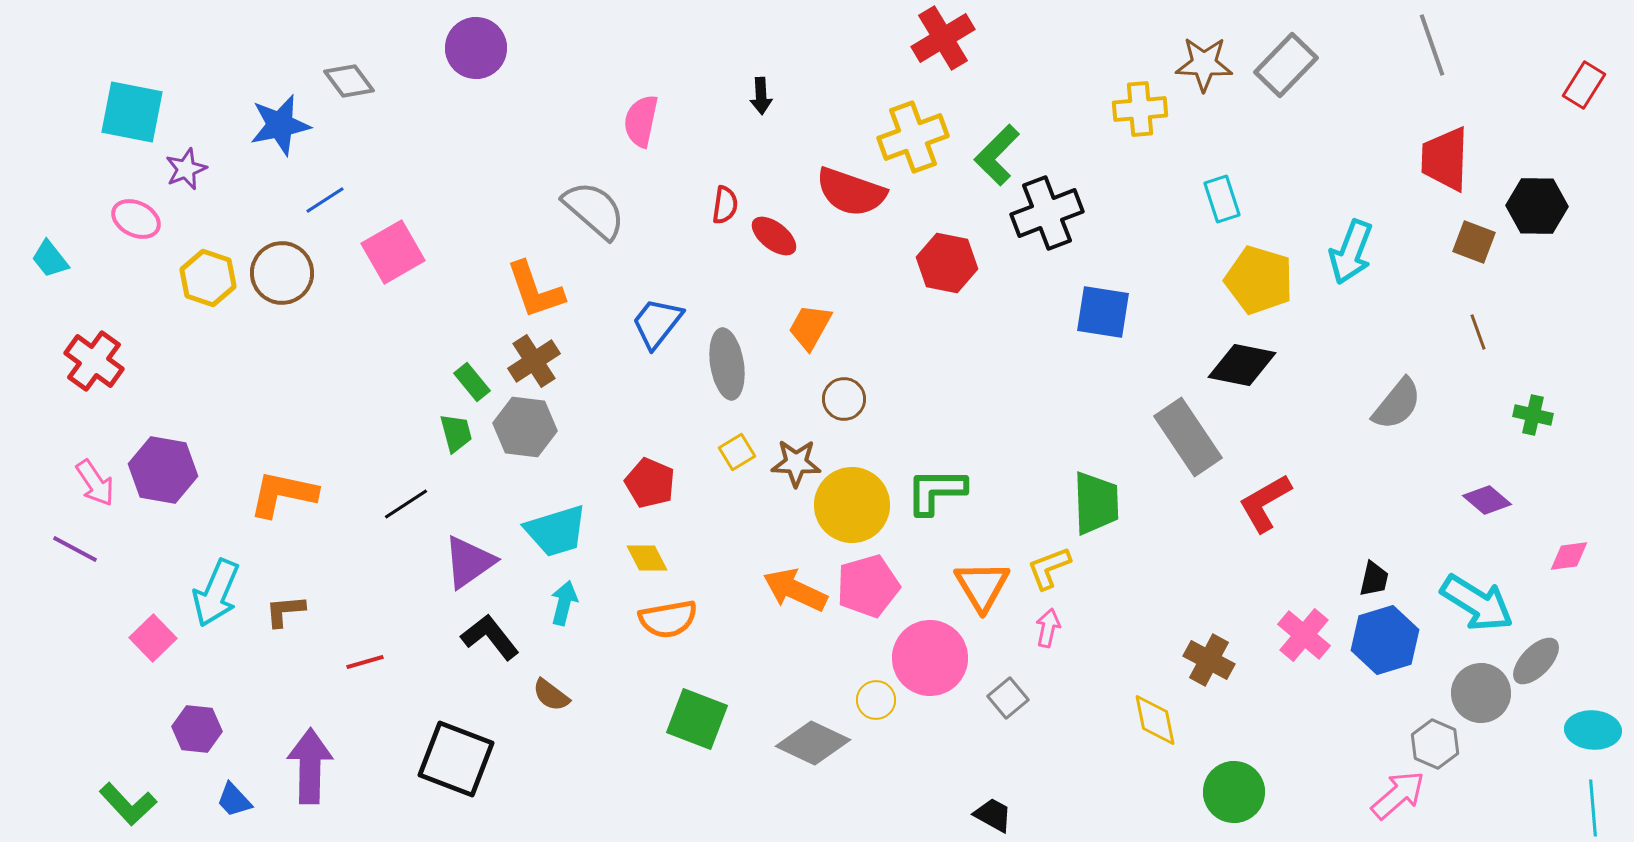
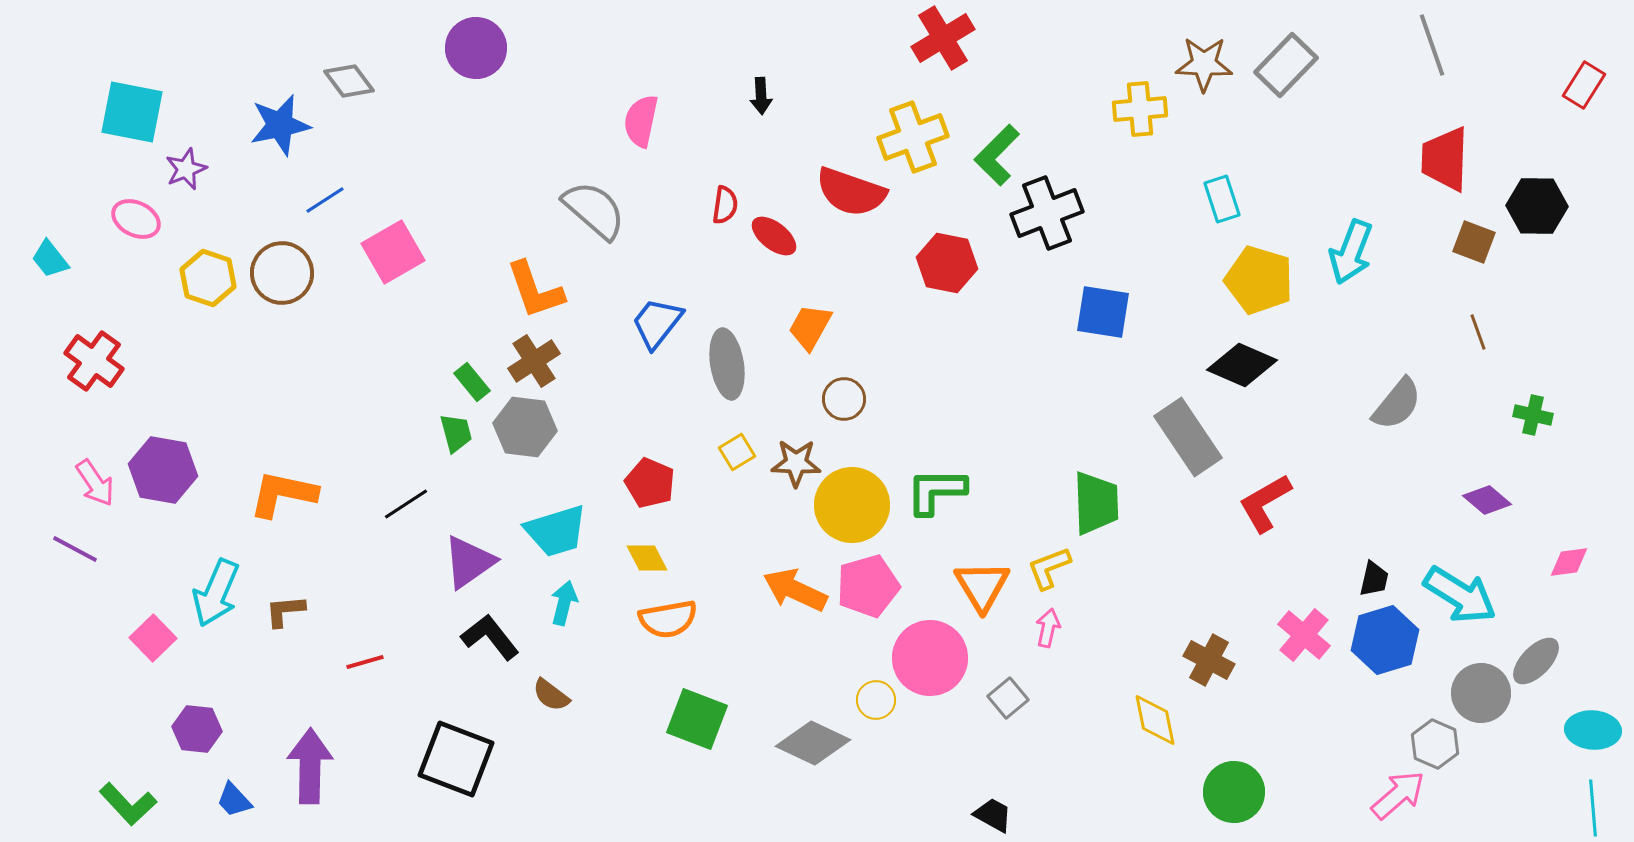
black diamond at (1242, 365): rotated 12 degrees clockwise
pink diamond at (1569, 556): moved 6 px down
cyan arrow at (1477, 603): moved 17 px left, 8 px up
